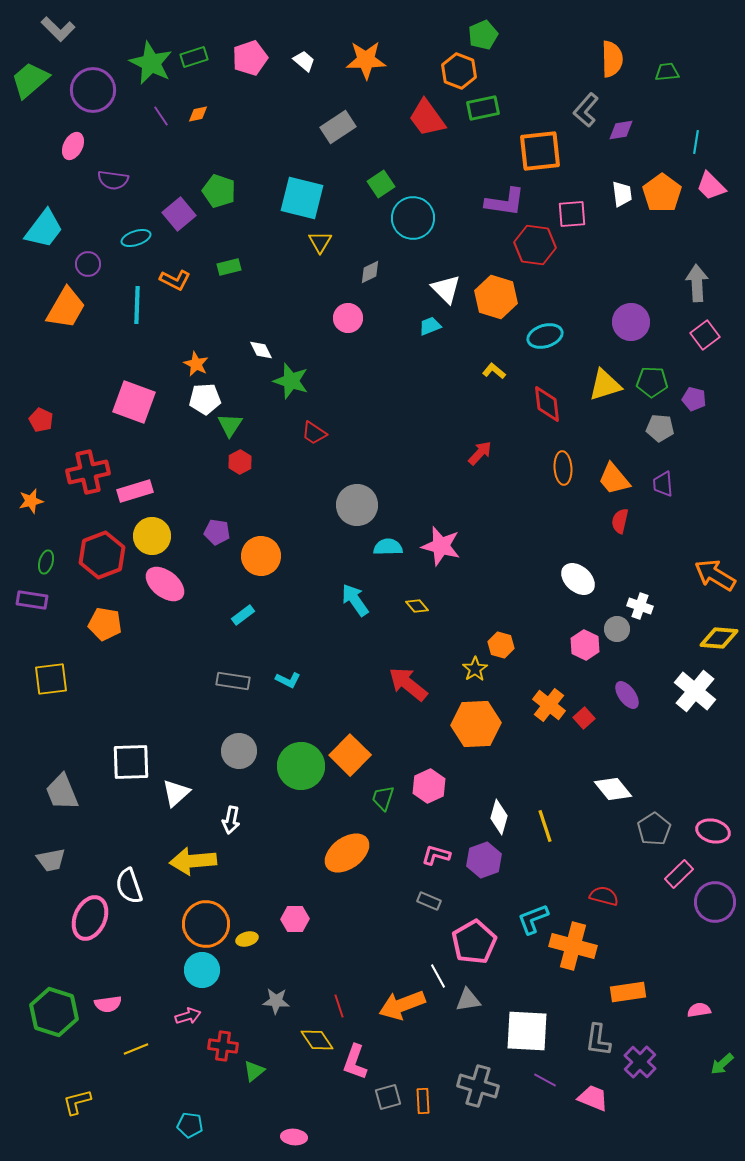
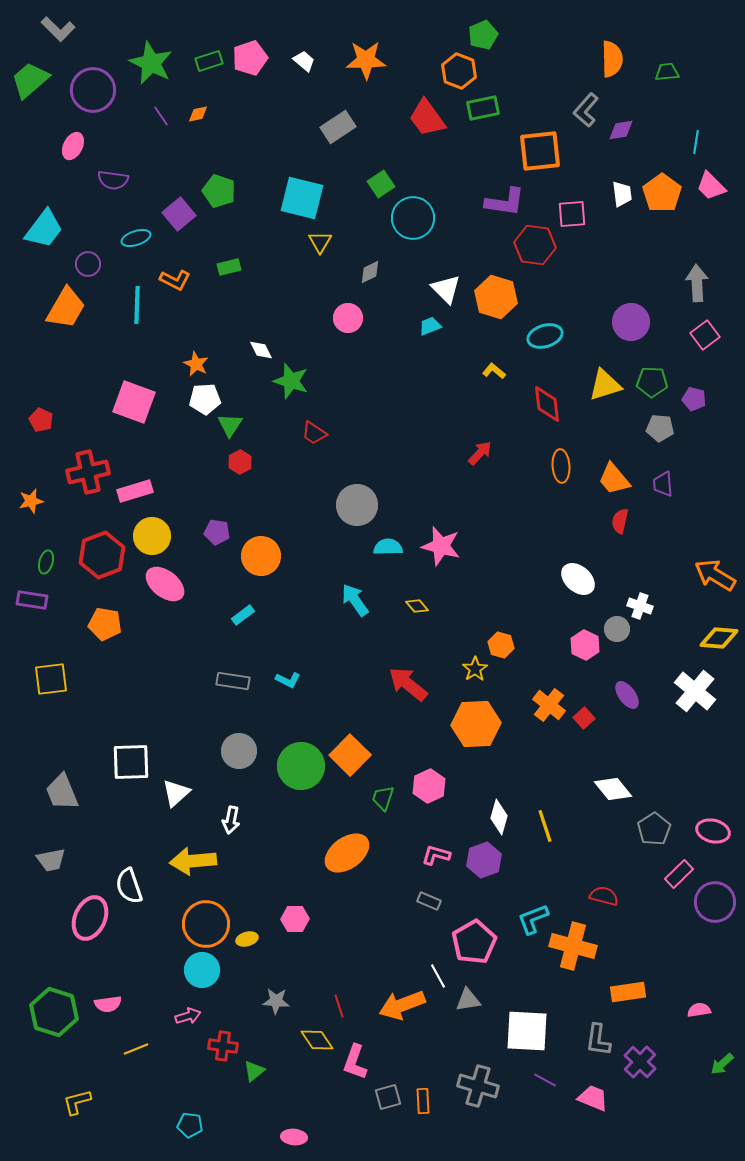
green rectangle at (194, 57): moved 15 px right, 4 px down
orange ellipse at (563, 468): moved 2 px left, 2 px up
